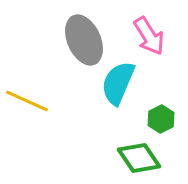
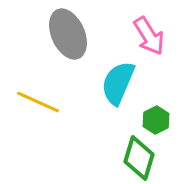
gray ellipse: moved 16 px left, 6 px up
yellow line: moved 11 px right, 1 px down
green hexagon: moved 5 px left, 1 px down
green diamond: rotated 51 degrees clockwise
